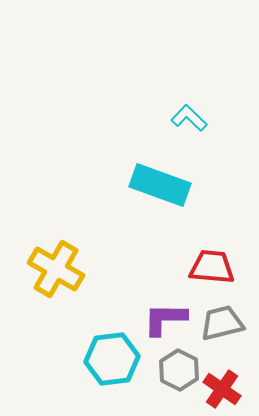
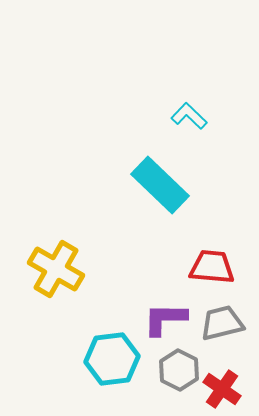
cyan L-shape: moved 2 px up
cyan rectangle: rotated 24 degrees clockwise
